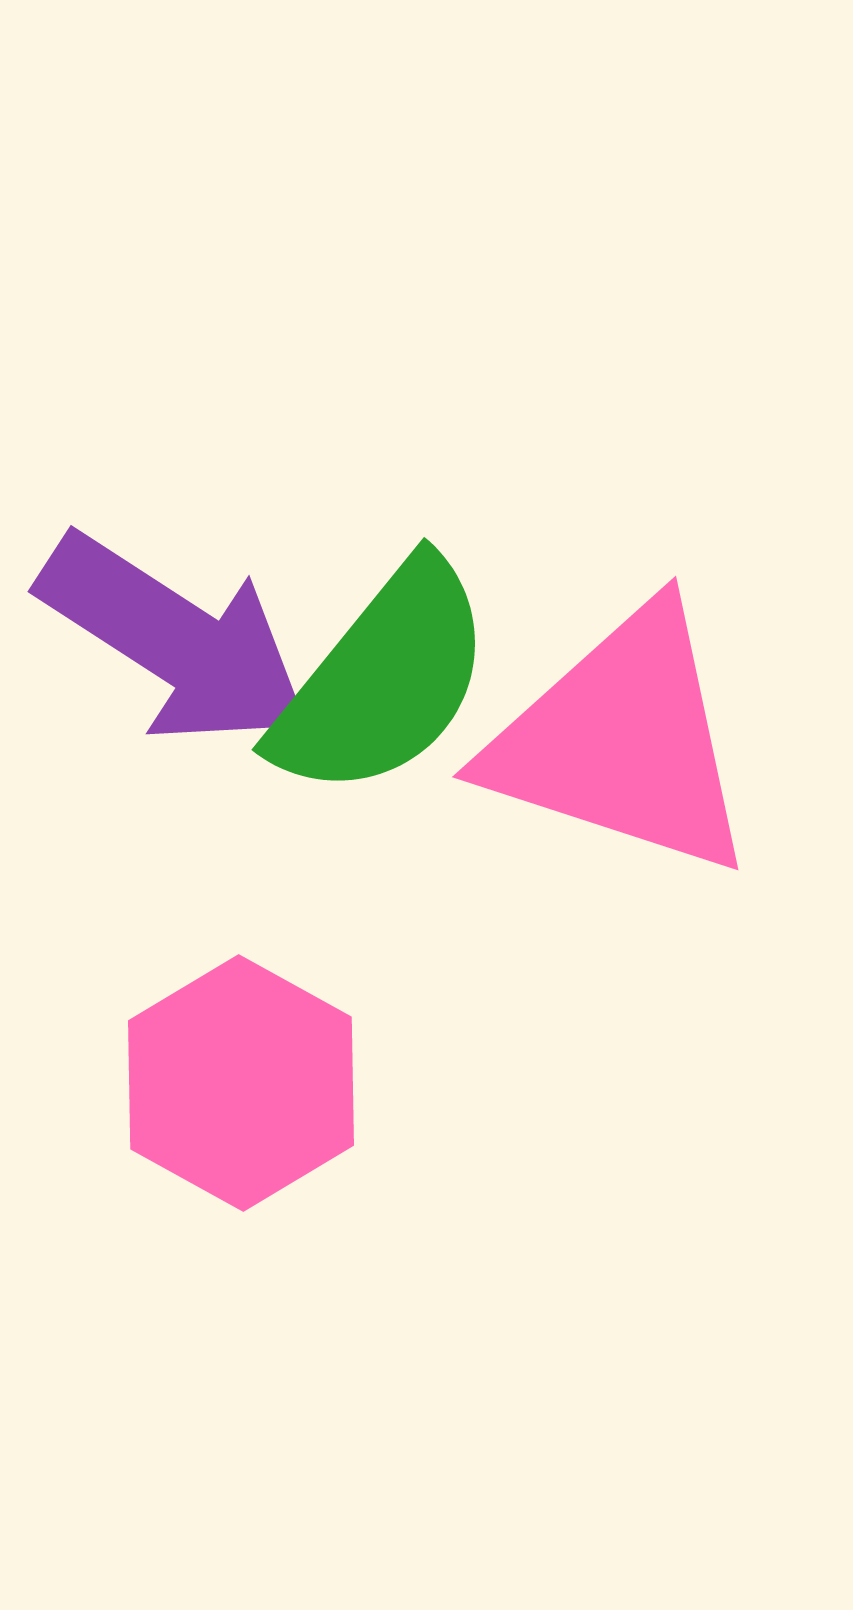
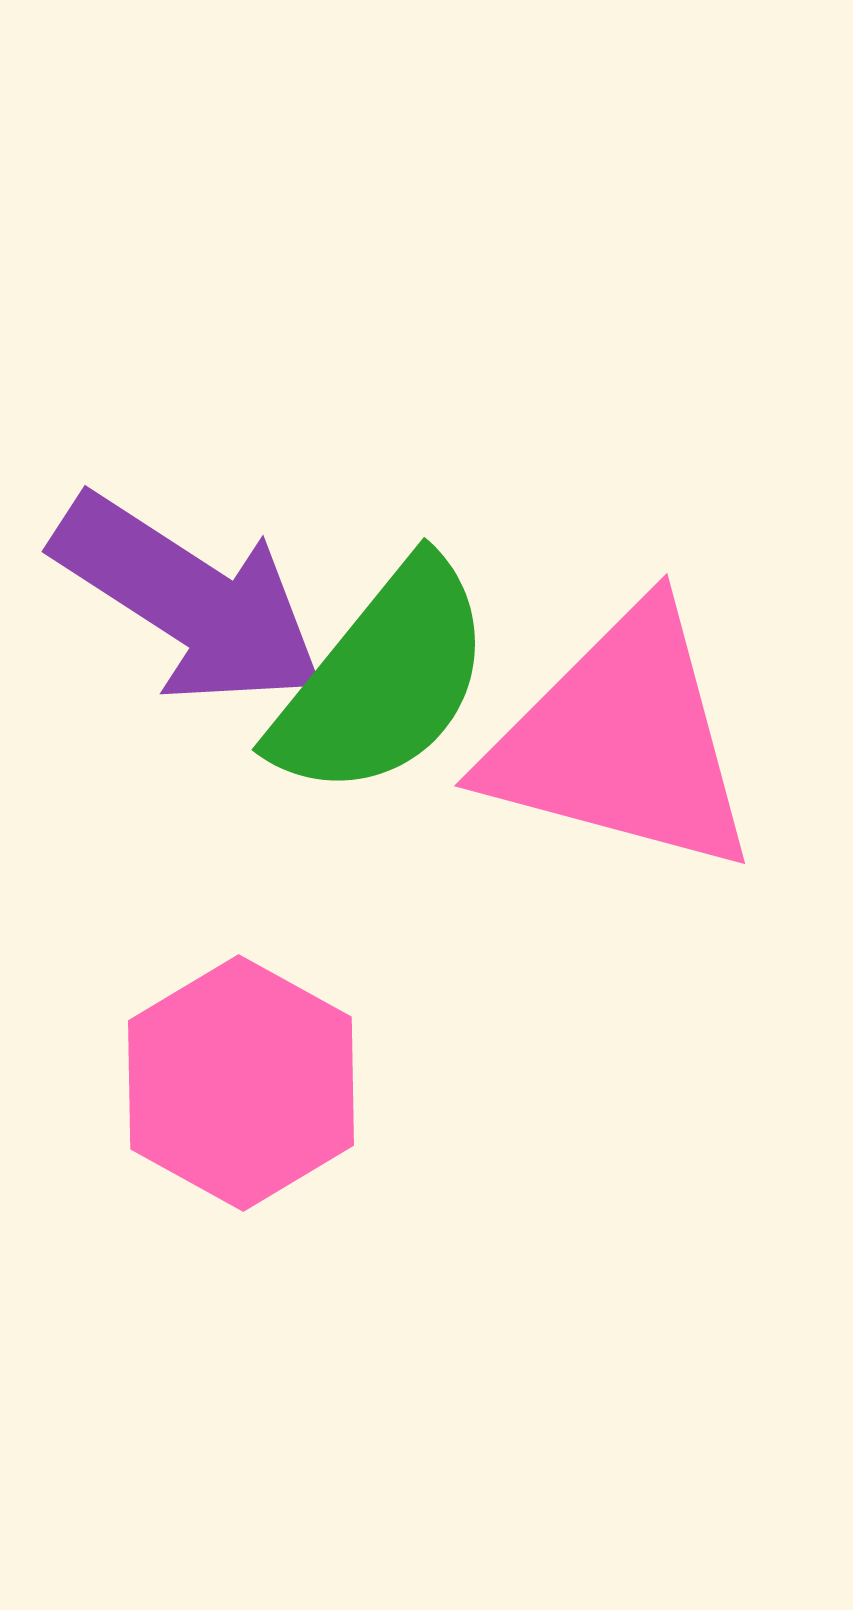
purple arrow: moved 14 px right, 40 px up
pink triangle: rotated 3 degrees counterclockwise
